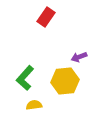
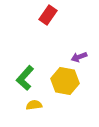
red rectangle: moved 2 px right, 2 px up
yellow hexagon: rotated 16 degrees clockwise
